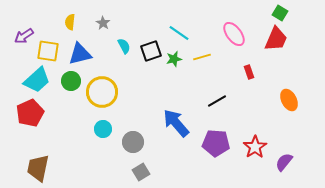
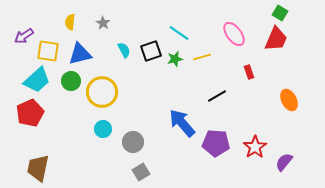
cyan semicircle: moved 4 px down
green star: moved 1 px right
black line: moved 5 px up
blue arrow: moved 6 px right
